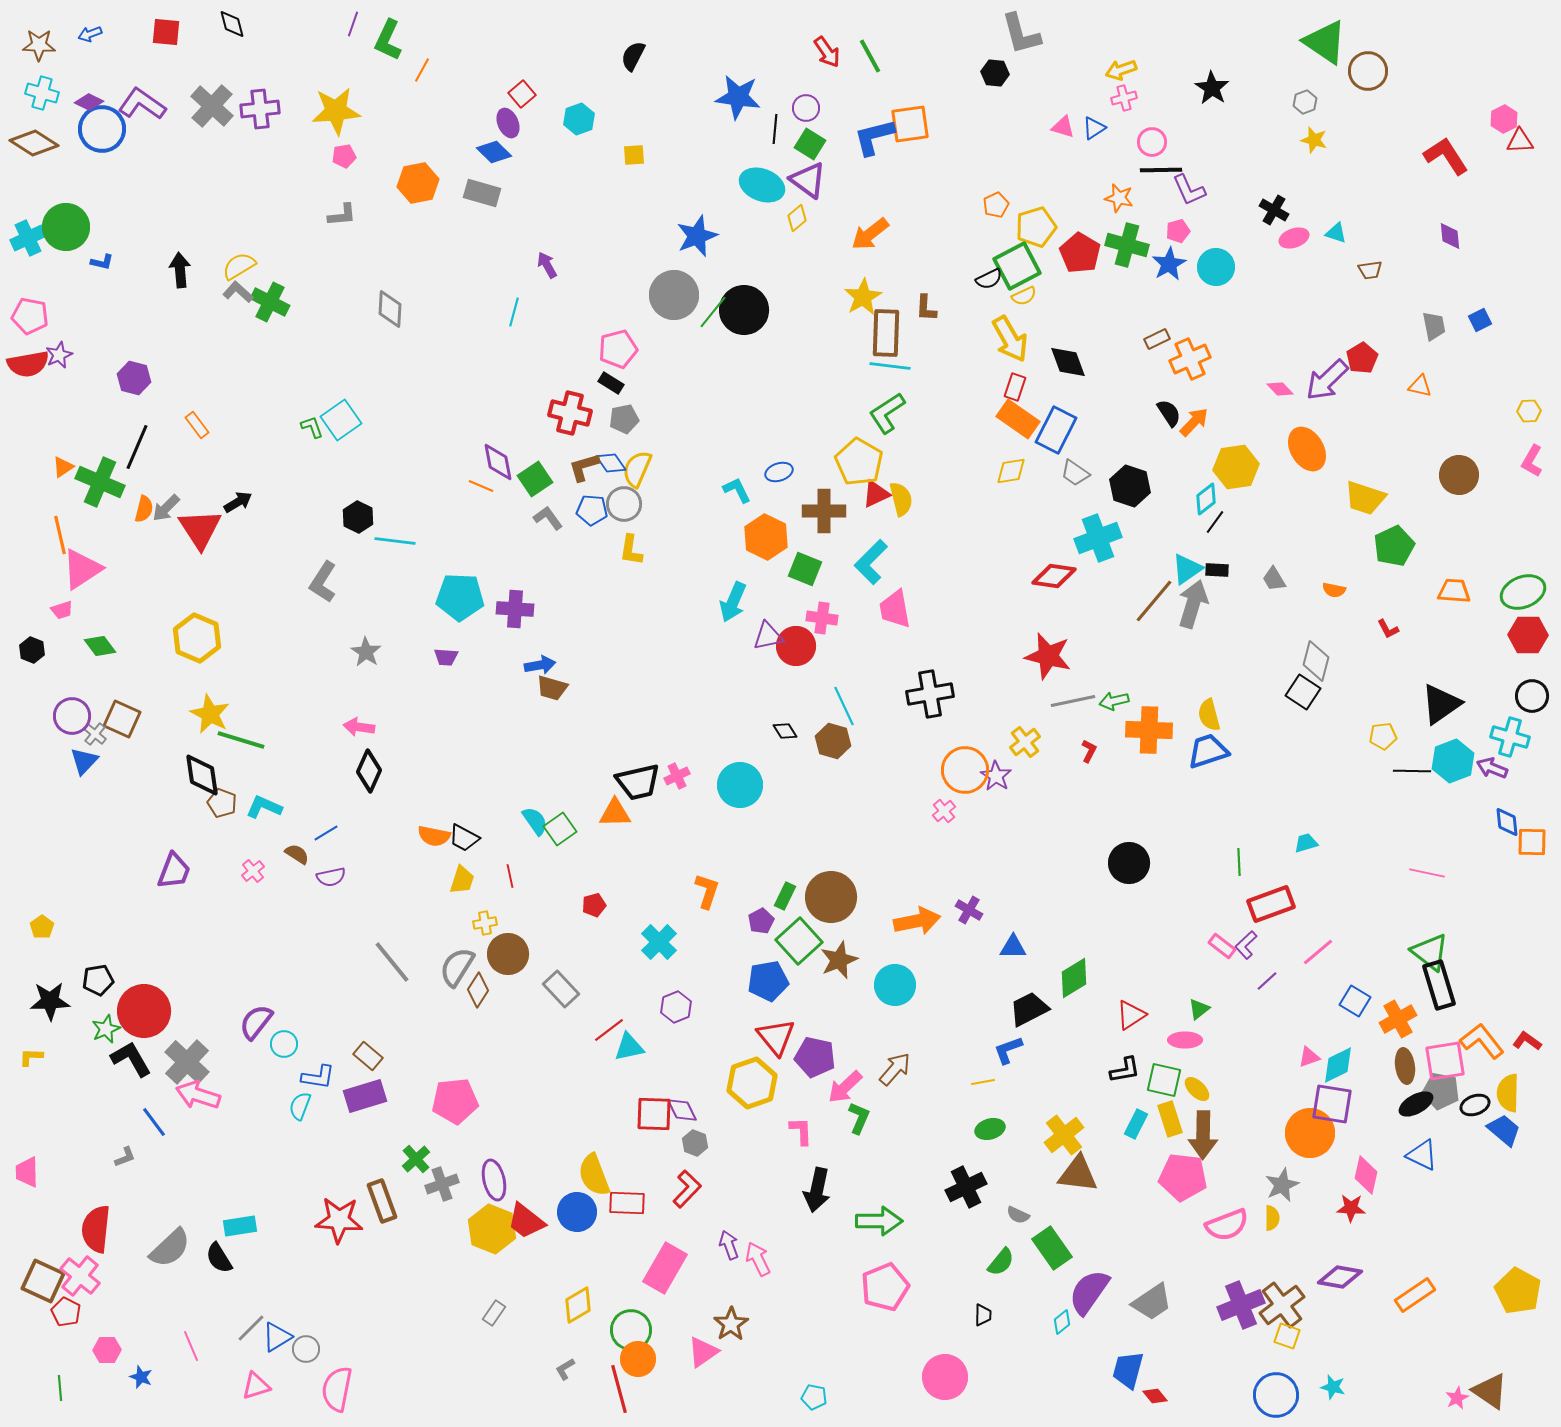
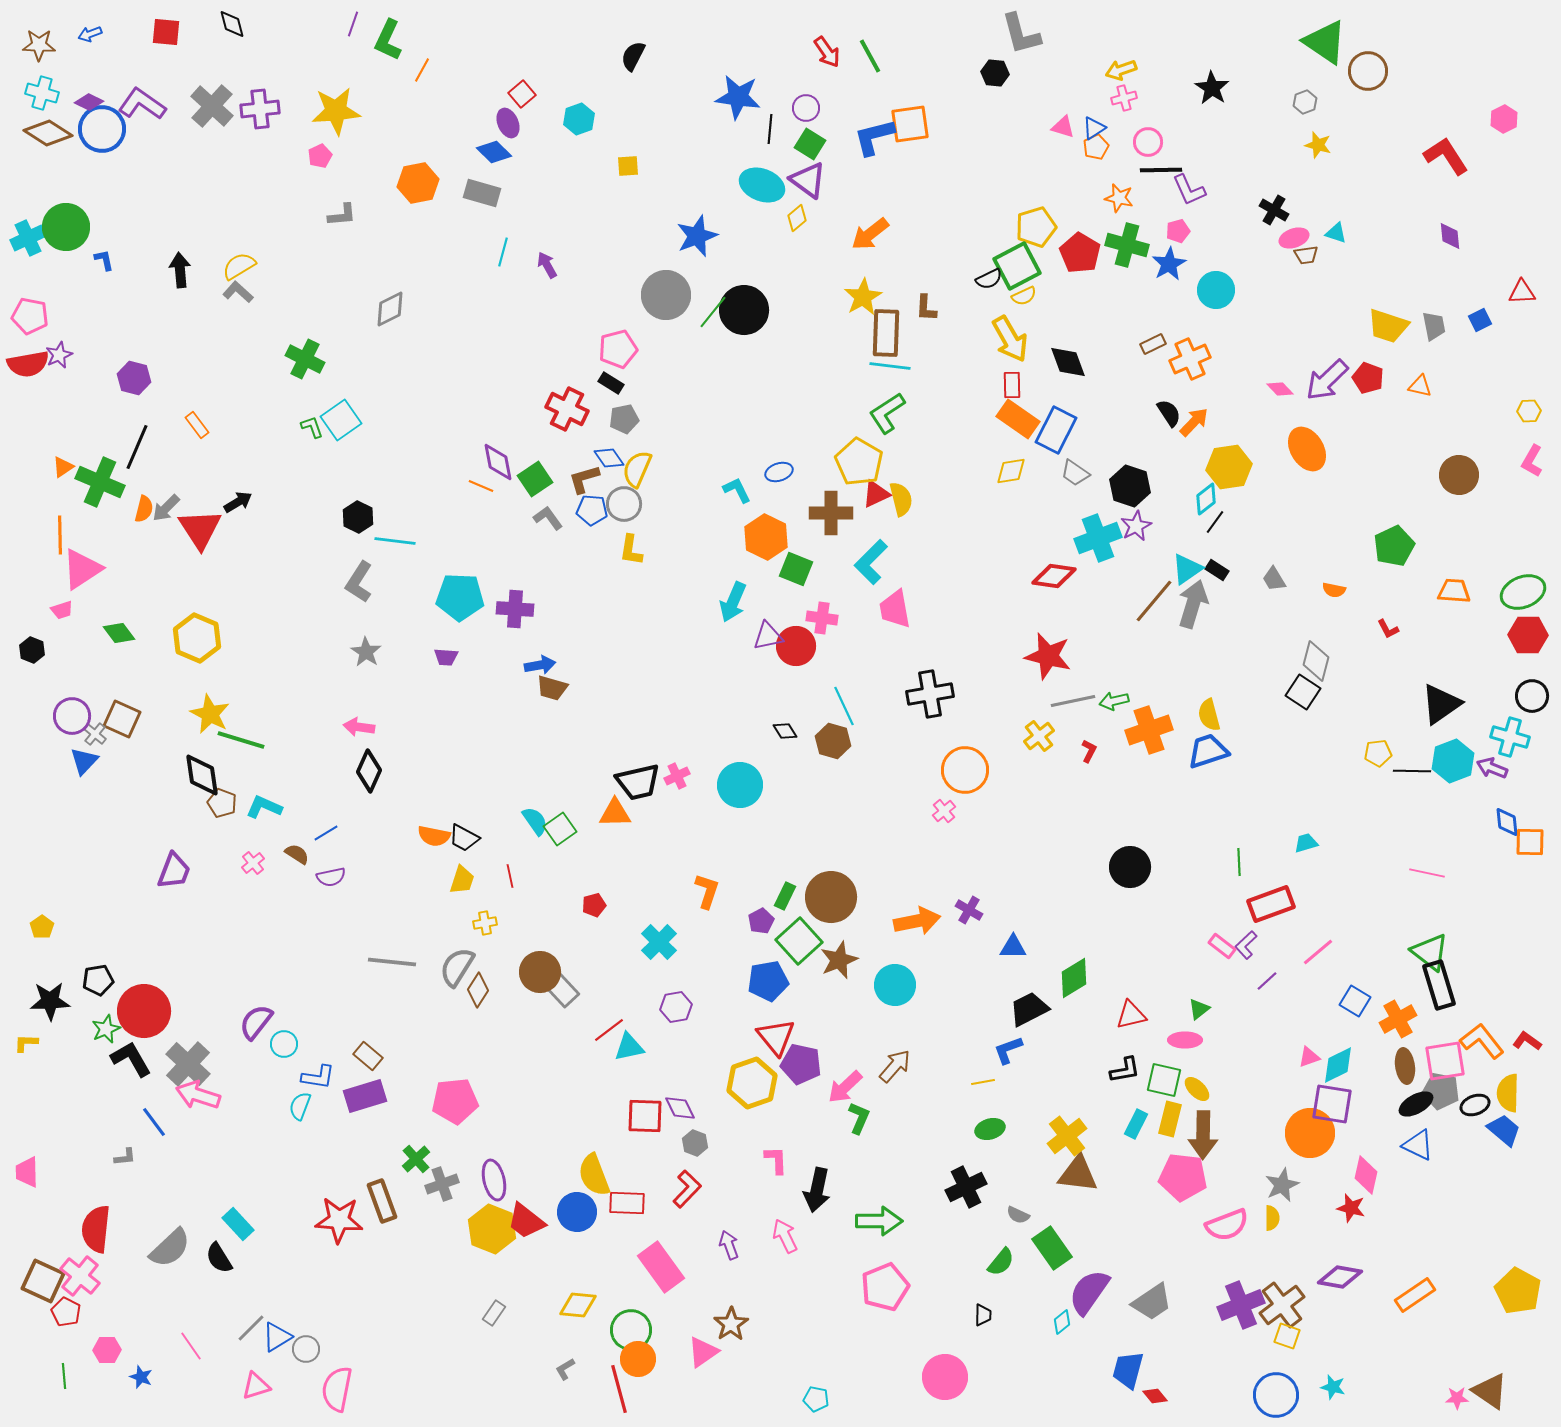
black line at (775, 129): moved 5 px left
yellow star at (1314, 140): moved 4 px right, 5 px down
red triangle at (1520, 141): moved 2 px right, 151 px down
pink circle at (1152, 142): moved 4 px left
brown diamond at (34, 143): moved 14 px right, 10 px up
yellow square at (634, 155): moved 6 px left, 11 px down
pink pentagon at (344, 156): moved 24 px left; rotated 15 degrees counterclockwise
orange pentagon at (996, 205): moved 100 px right, 58 px up
blue L-shape at (102, 262): moved 2 px right, 2 px up; rotated 115 degrees counterclockwise
cyan circle at (1216, 267): moved 23 px down
brown trapezoid at (1370, 270): moved 64 px left, 15 px up
gray circle at (674, 295): moved 8 px left
green cross at (270, 302): moved 35 px right, 57 px down
gray diamond at (390, 309): rotated 60 degrees clockwise
cyan line at (514, 312): moved 11 px left, 60 px up
brown rectangle at (1157, 339): moved 4 px left, 5 px down
red pentagon at (1362, 358): moved 6 px right, 20 px down; rotated 20 degrees counterclockwise
red rectangle at (1015, 387): moved 3 px left, 2 px up; rotated 20 degrees counterclockwise
red cross at (570, 413): moved 3 px left, 4 px up; rotated 12 degrees clockwise
blue diamond at (611, 463): moved 2 px left, 5 px up
brown L-shape at (584, 467): moved 12 px down
yellow hexagon at (1236, 467): moved 7 px left
yellow trapezoid at (1365, 498): moved 23 px right, 172 px up
brown cross at (824, 511): moved 7 px right, 2 px down
orange line at (60, 535): rotated 12 degrees clockwise
green square at (805, 569): moved 9 px left
black rectangle at (1217, 570): rotated 30 degrees clockwise
gray L-shape at (323, 582): moved 36 px right
green diamond at (100, 646): moved 19 px right, 13 px up
orange cross at (1149, 730): rotated 21 degrees counterclockwise
yellow pentagon at (1383, 736): moved 5 px left, 17 px down
yellow cross at (1025, 742): moved 14 px right, 6 px up
purple star at (996, 776): moved 140 px right, 250 px up; rotated 12 degrees clockwise
orange square at (1532, 842): moved 2 px left
black circle at (1129, 863): moved 1 px right, 4 px down
pink cross at (253, 871): moved 8 px up
brown circle at (508, 954): moved 32 px right, 18 px down
gray line at (392, 962): rotated 45 degrees counterclockwise
purple hexagon at (676, 1007): rotated 12 degrees clockwise
red triangle at (1131, 1015): rotated 20 degrees clockwise
yellow L-shape at (31, 1057): moved 5 px left, 14 px up
purple pentagon at (815, 1057): moved 14 px left, 7 px down
gray cross at (187, 1062): moved 1 px right, 2 px down
brown arrow at (895, 1069): moved 3 px up
purple diamond at (682, 1110): moved 2 px left, 2 px up
red square at (654, 1114): moved 9 px left, 2 px down
yellow rectangle at (1170, 1119): rotated 32 degrees clockwise
pink L-shape at (801, 1131): moved 25 px left, 29 px down
yellow cross at (1064, 1135): moved 3 px right, 1 px down
blue triangle at (1422, 1155): moved 4 px left, 10 px up
gray L-shape at (125, 1157): rotated 15 degrees clockwise
red star at (1351, 1208): rotated 12 degrees clockwise
cyan rectangle at (240, 1226): moved 2 px left, 2 px up; rotated 56 degrees clockwise
pink arrow at (758, 1259): moved 27 px right, 23 px up
pink rectangle at (665, 1268): moved 4 px left, 1 px up; rotated 66 degrees counterclockwise
yellow diamond at (578, 1305): rotated 36 degrees clockwise
pink line at (191, 1346): rotated 12 degrees counterclockwise
green line at (60, 1388): moved 4 px right, 12 px up
cyan pentagon at (814, 1397): moved 2 px right, 2 px down
pink star at (1457, 1398): rotated 25 degrees clockwise
